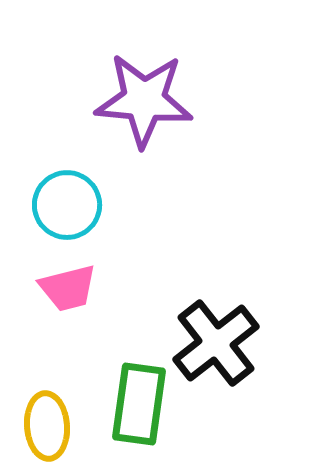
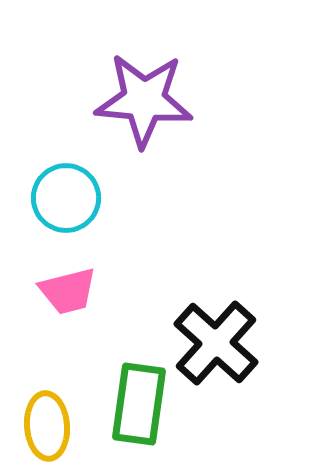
cyan circle: moved 1 px left, 7 px up
pink trapezoid: moved 3 px down
black cross: rotated 10 degrees counterclockwise
